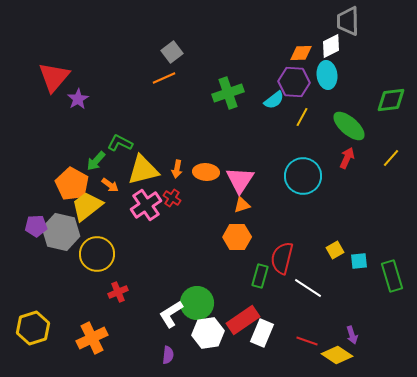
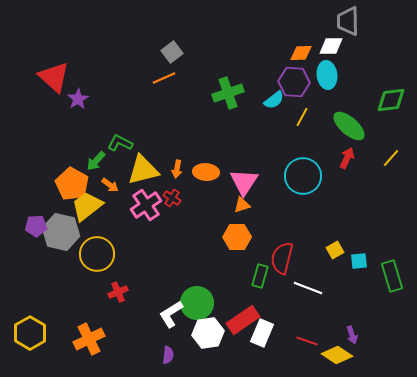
white diamond at (331, 46): rotated 25 degrees clockwise
red triangle at (54, 77): rotated 28 degrees counterclockwise
pink triangle at (240, 180): moved 4 px right, 2 px down
white line at (308, 288): rotated 12 degrees counterclockwise
yellow hexagon at (33, 328): moved 3 px left, 5 px down; rotated 12 degrees counterclockwise
orange cross at (92, 338): moved 3 px left, 1 px down
